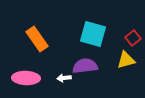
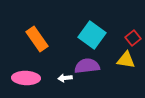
cyan square: moved 1 px left, 1 px down; rotated 20 degrees clockwise
yellow triangle: rotated 24 degrees clockwise
purple semicircle: moved 2 px right
white arrow: moved 1 px right
